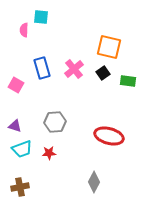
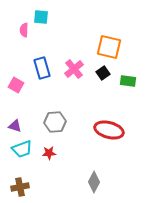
red ellipse: moved 6 px up
